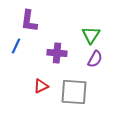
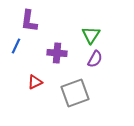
red triangle: moved 6 px left, 4 px up
gray square: moved 1 px right, 1 px down; rotated 24 degrees counterclockwise
